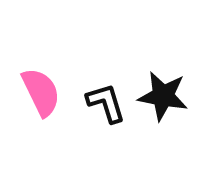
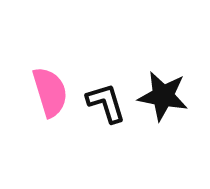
pink semicircle: moved 9 px right; rotated 9 degrees clockwise
